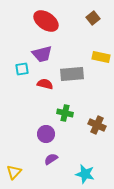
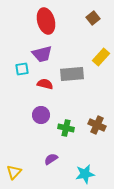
red ellipse: rotated 40 degrees clockwise
yellow rectangle: rotated 60 degrees counterclockwise
green cross: moved 1 px right, 15 px down
purple circle: moved 5 px left, 19 px up
cyan star: rotated 24 degrees counterclockwise
